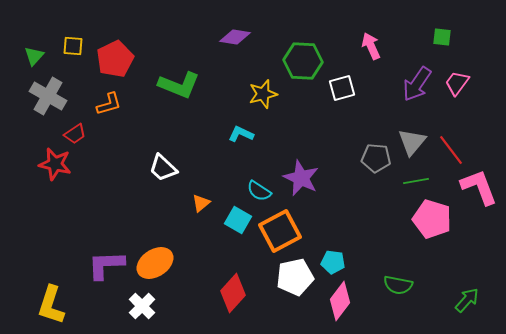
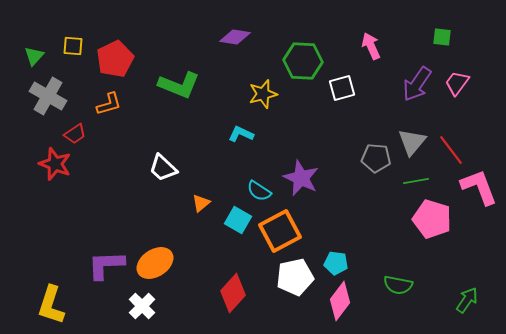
red star: rotated 8 degrees clockwise
cyan pentagon: moved 3 px right, 1 px down
green arrow: rotated 8 degrees counterclockwise
